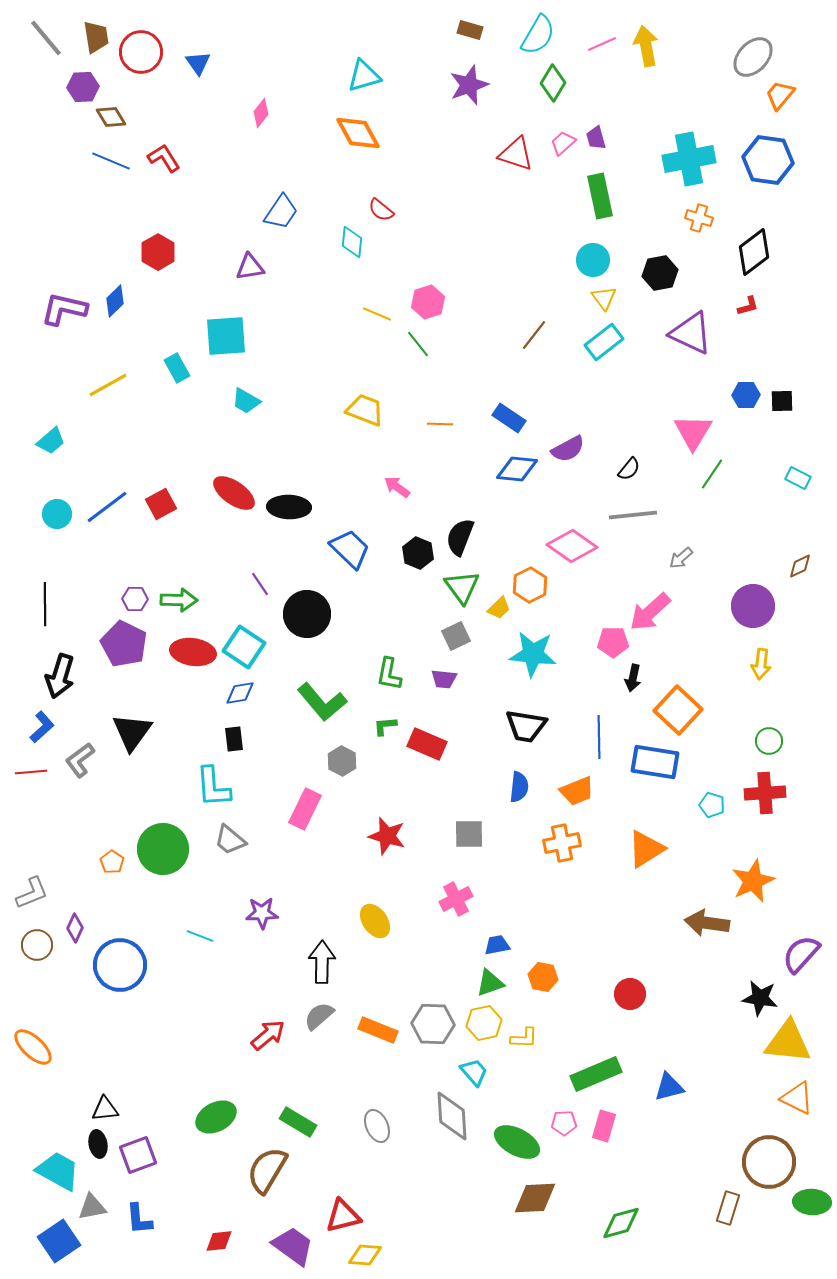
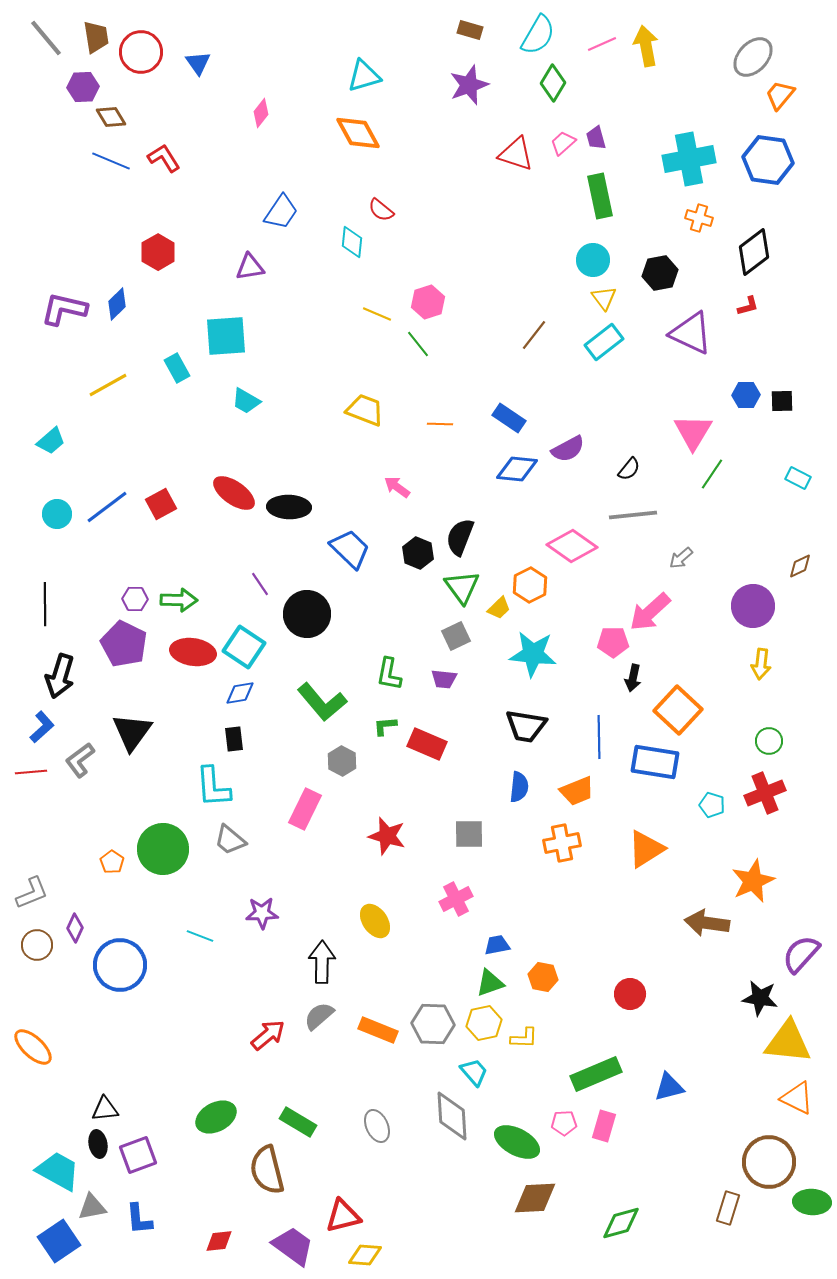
blue diamond at (115, 301): moved 2 px right, 3 px down
red cross at (765, 793): rotated 18 degrees counterclockwise
brown semicircle at (267, 1170): rotated 45 degrees counterclockwise
